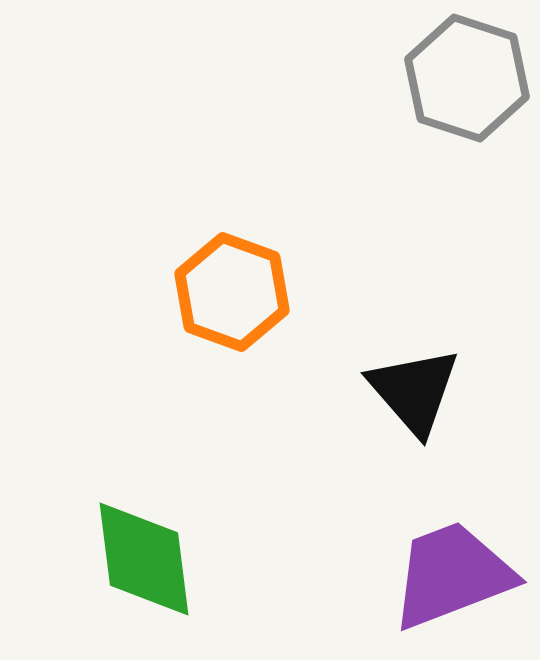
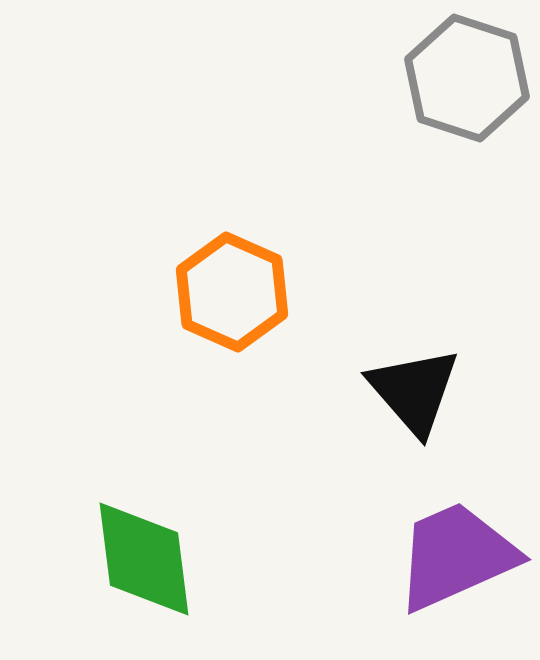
orange hexagon: rotated 4 degrees clockwise
purple trapezoid: moved 4 px right, 19 px up; rotated 3 degrees counterclockwise
